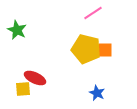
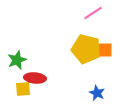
green star: moved 30 px down; rotated 24 degrees clockwise
red ellipse: rotated 20 degrees counterclockwise
